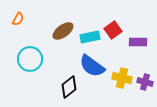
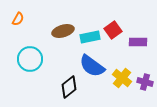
brown ellipse: rotated 20 degrees clockwise
yellow cross: rotated 24 degrees clockwise
